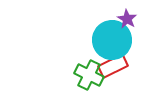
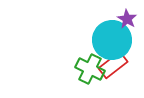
red rectangle: moved 1 px up; rotated 12 degrees counterclockwise
green cross: moved 1 px right, 6 px up
